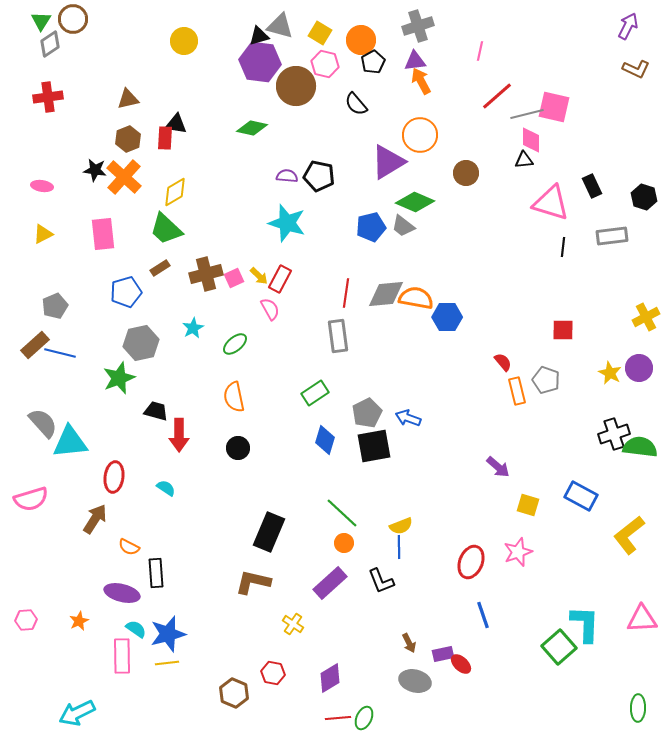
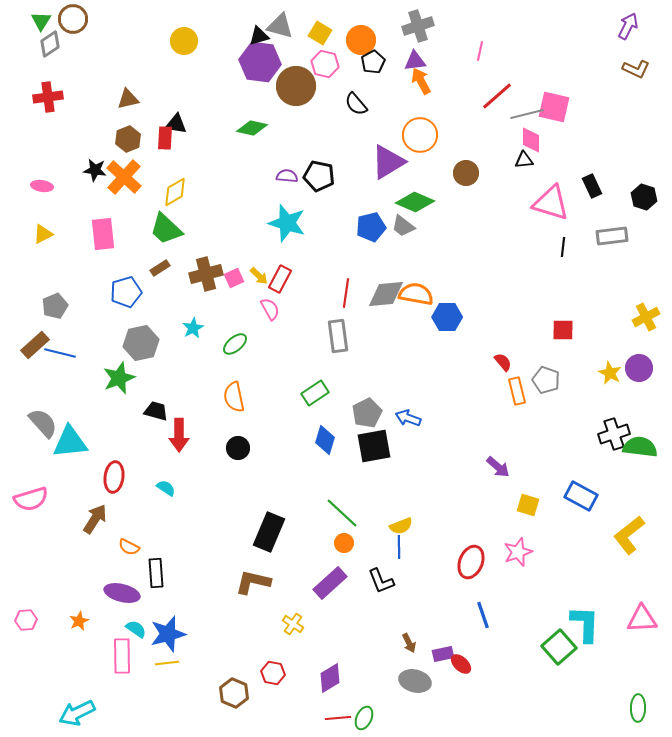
orange semicircle at (416, 298): moved 4 px up
